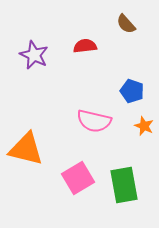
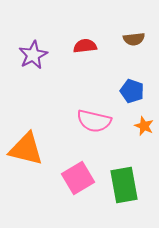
brown semicircle: moved 8 px right, 15 px down; rotated 55 degrees counterclockwise
purple star: moved 1 px left; rotated 20 degrees clockwise
